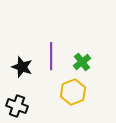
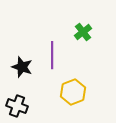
purple line: moved 1 px right, 1 px up
green cross: moved 1 px right, 30 px up
